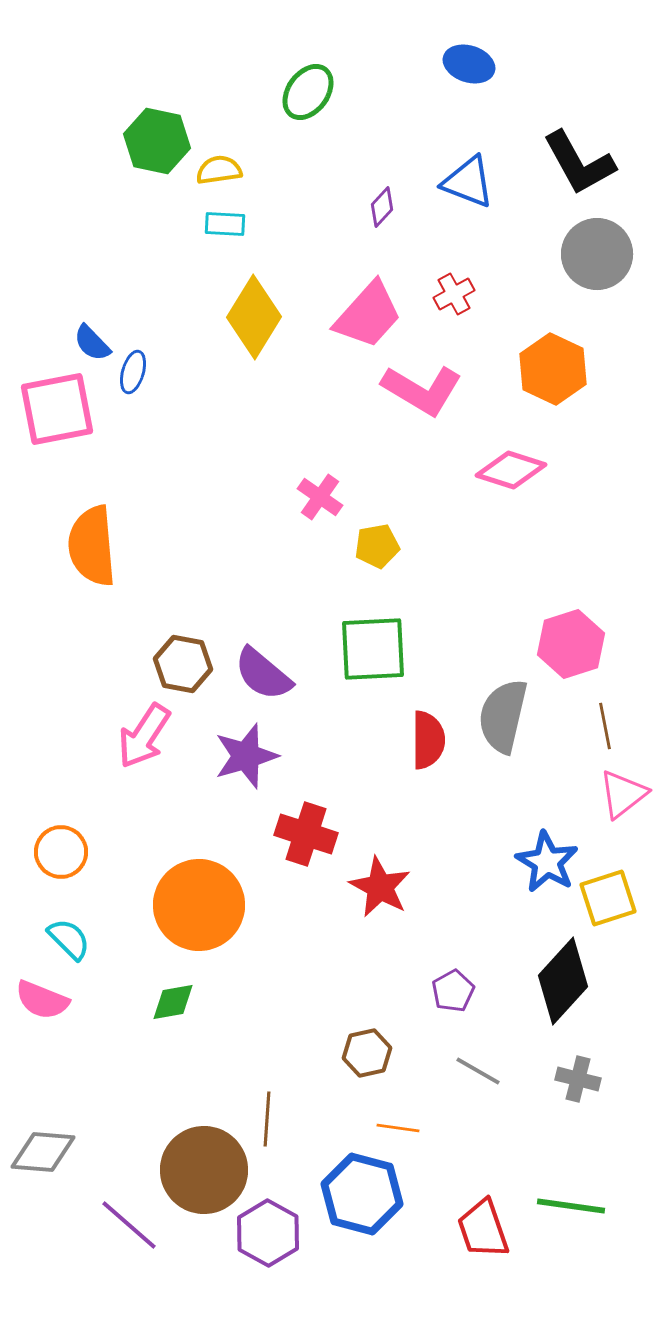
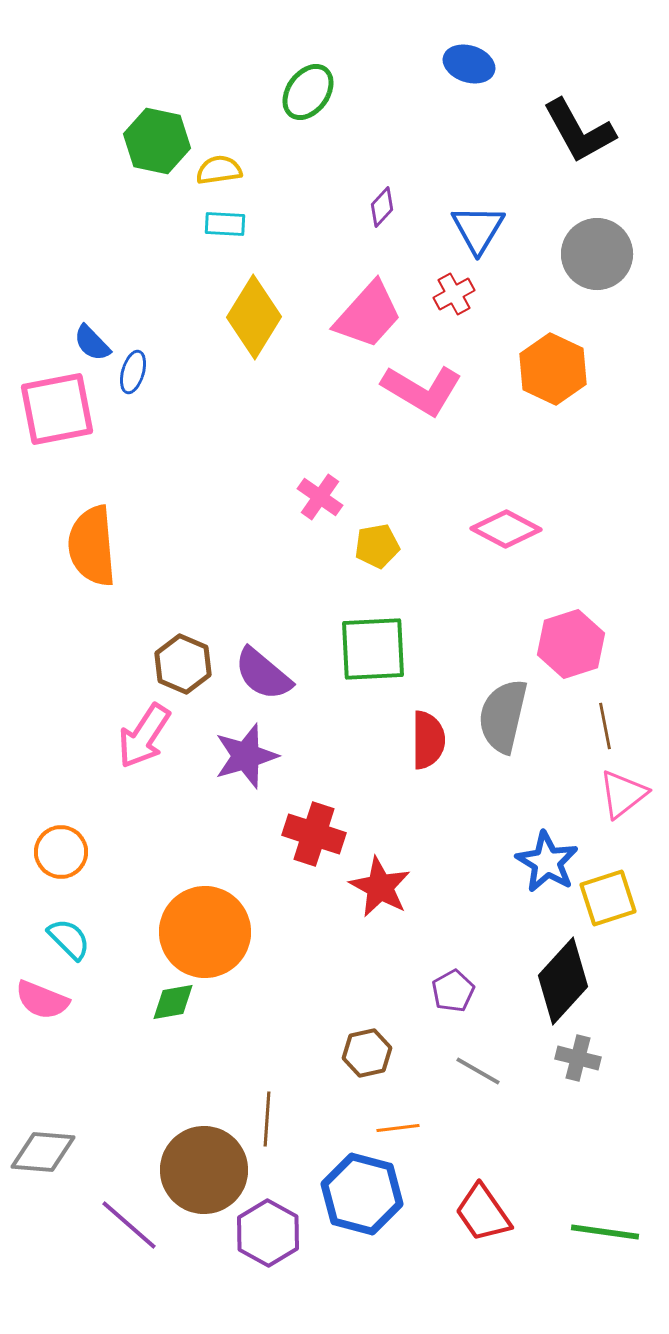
black L-shape at (579, 163): moved 32 px up
blue triangle at (468, 182): moved 10 px right, 47 px down; rotated 40 degrees clockwise
pink diamond at (511, 470): moved 5 px left, 59 px down; rotated 10 degrees clockwise
brown hexagon at (183, 664): rotated 12 degrees clockwise
red cross at (306, 834): moved 8 px right
orange circle at (199, 905): moved 6 px right, 27 px down
gray cross at (578, 1079): moved 21 px up
orange line at (398, 1128): rotated 15 degrees counterclockwise
green line at (571, 1206): moved 34 px right, 26 px down
red trapezoid at (483, 1229): moved 16 px up; rotated 16 degrees counterclockwise
